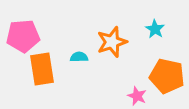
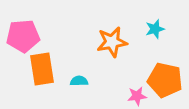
cyan star: rotated 24 degrees clockwise
orange star: rotated 8 degrees clockwise
cyan semicircle: moved 24 px down
orange pentagon: moved 2 px left, 4 px down
pink star: rotated 30 degrees counterclockwise
